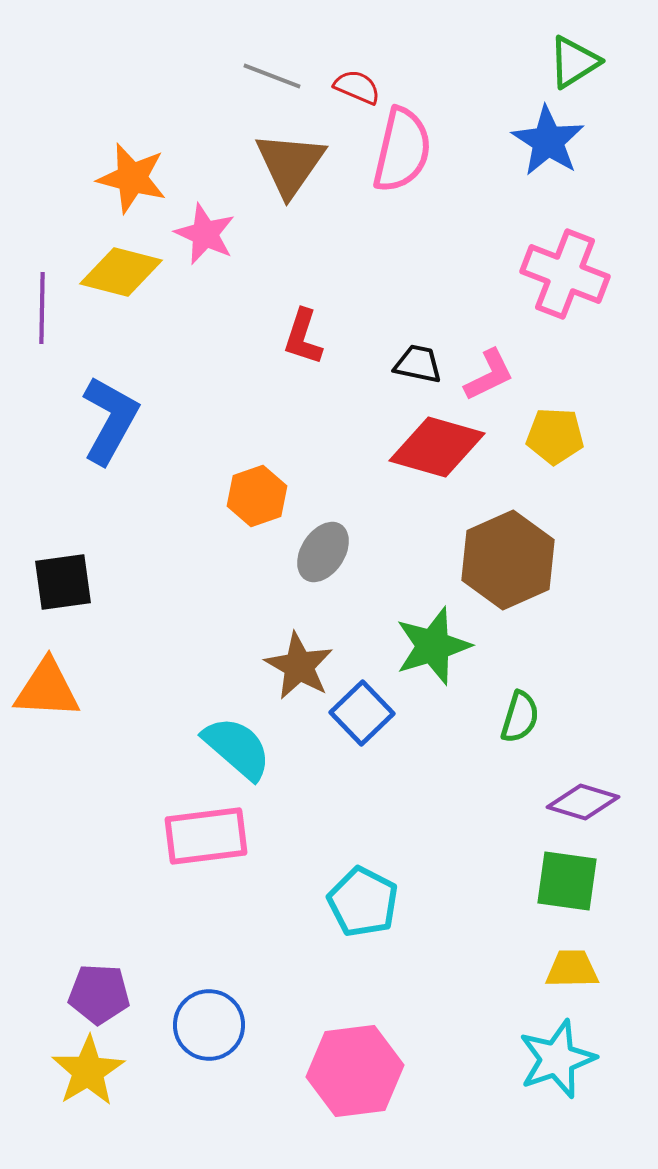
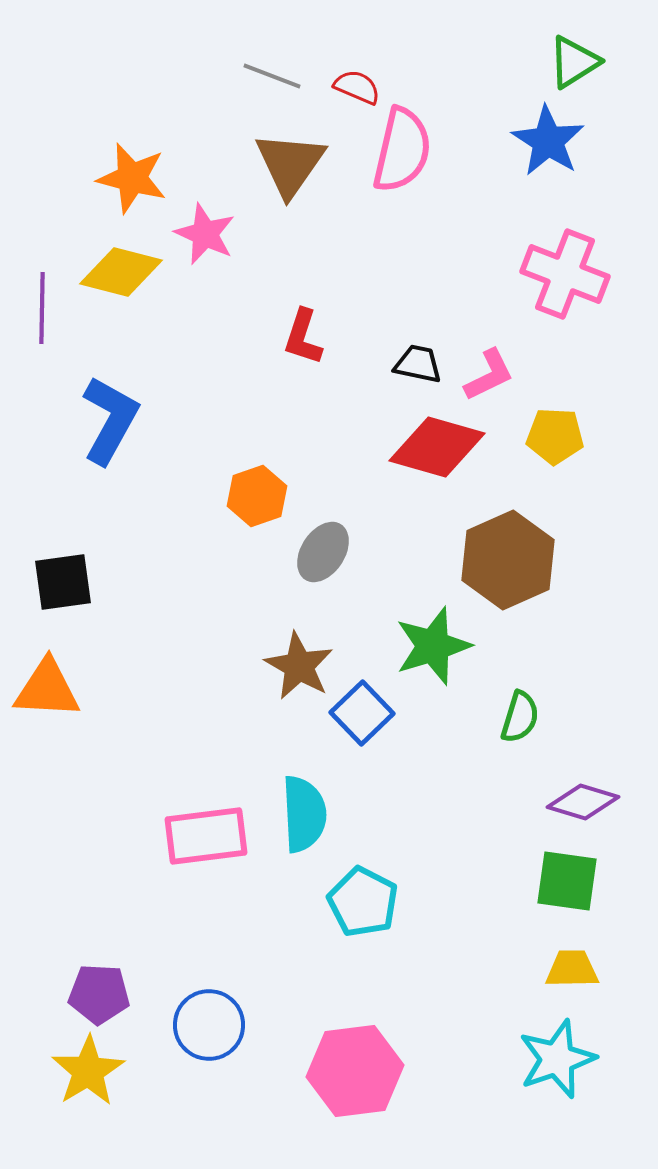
cyan semicircle: moved 67 px right, 66 px down; rotated 46 degrees clockwise
